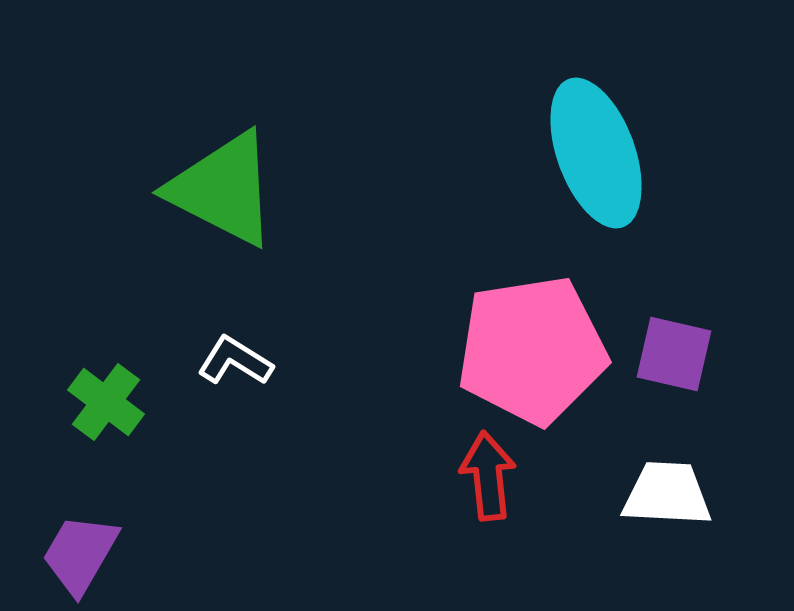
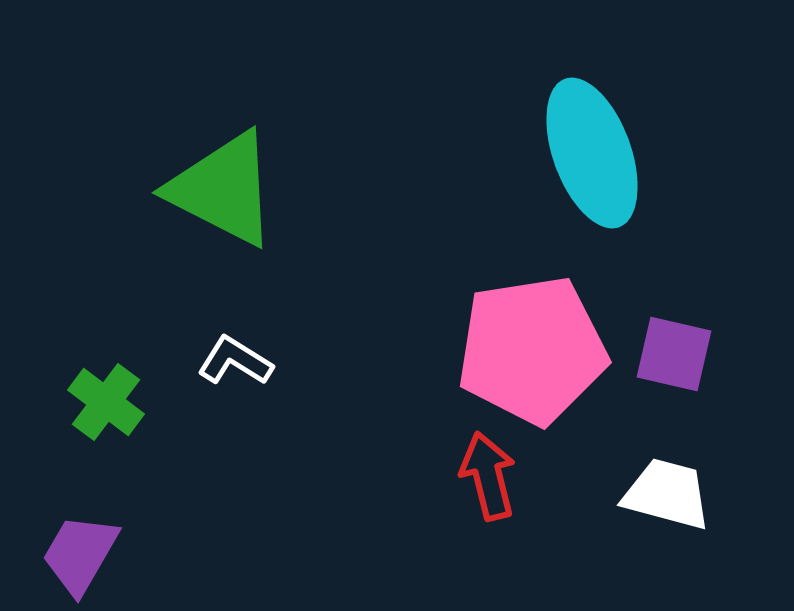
cyan ellipse: moved 4 px left
red arrow: rotated 8 degrees counterclockwise
white trapezoid: rotated 12 degrees clockwise
